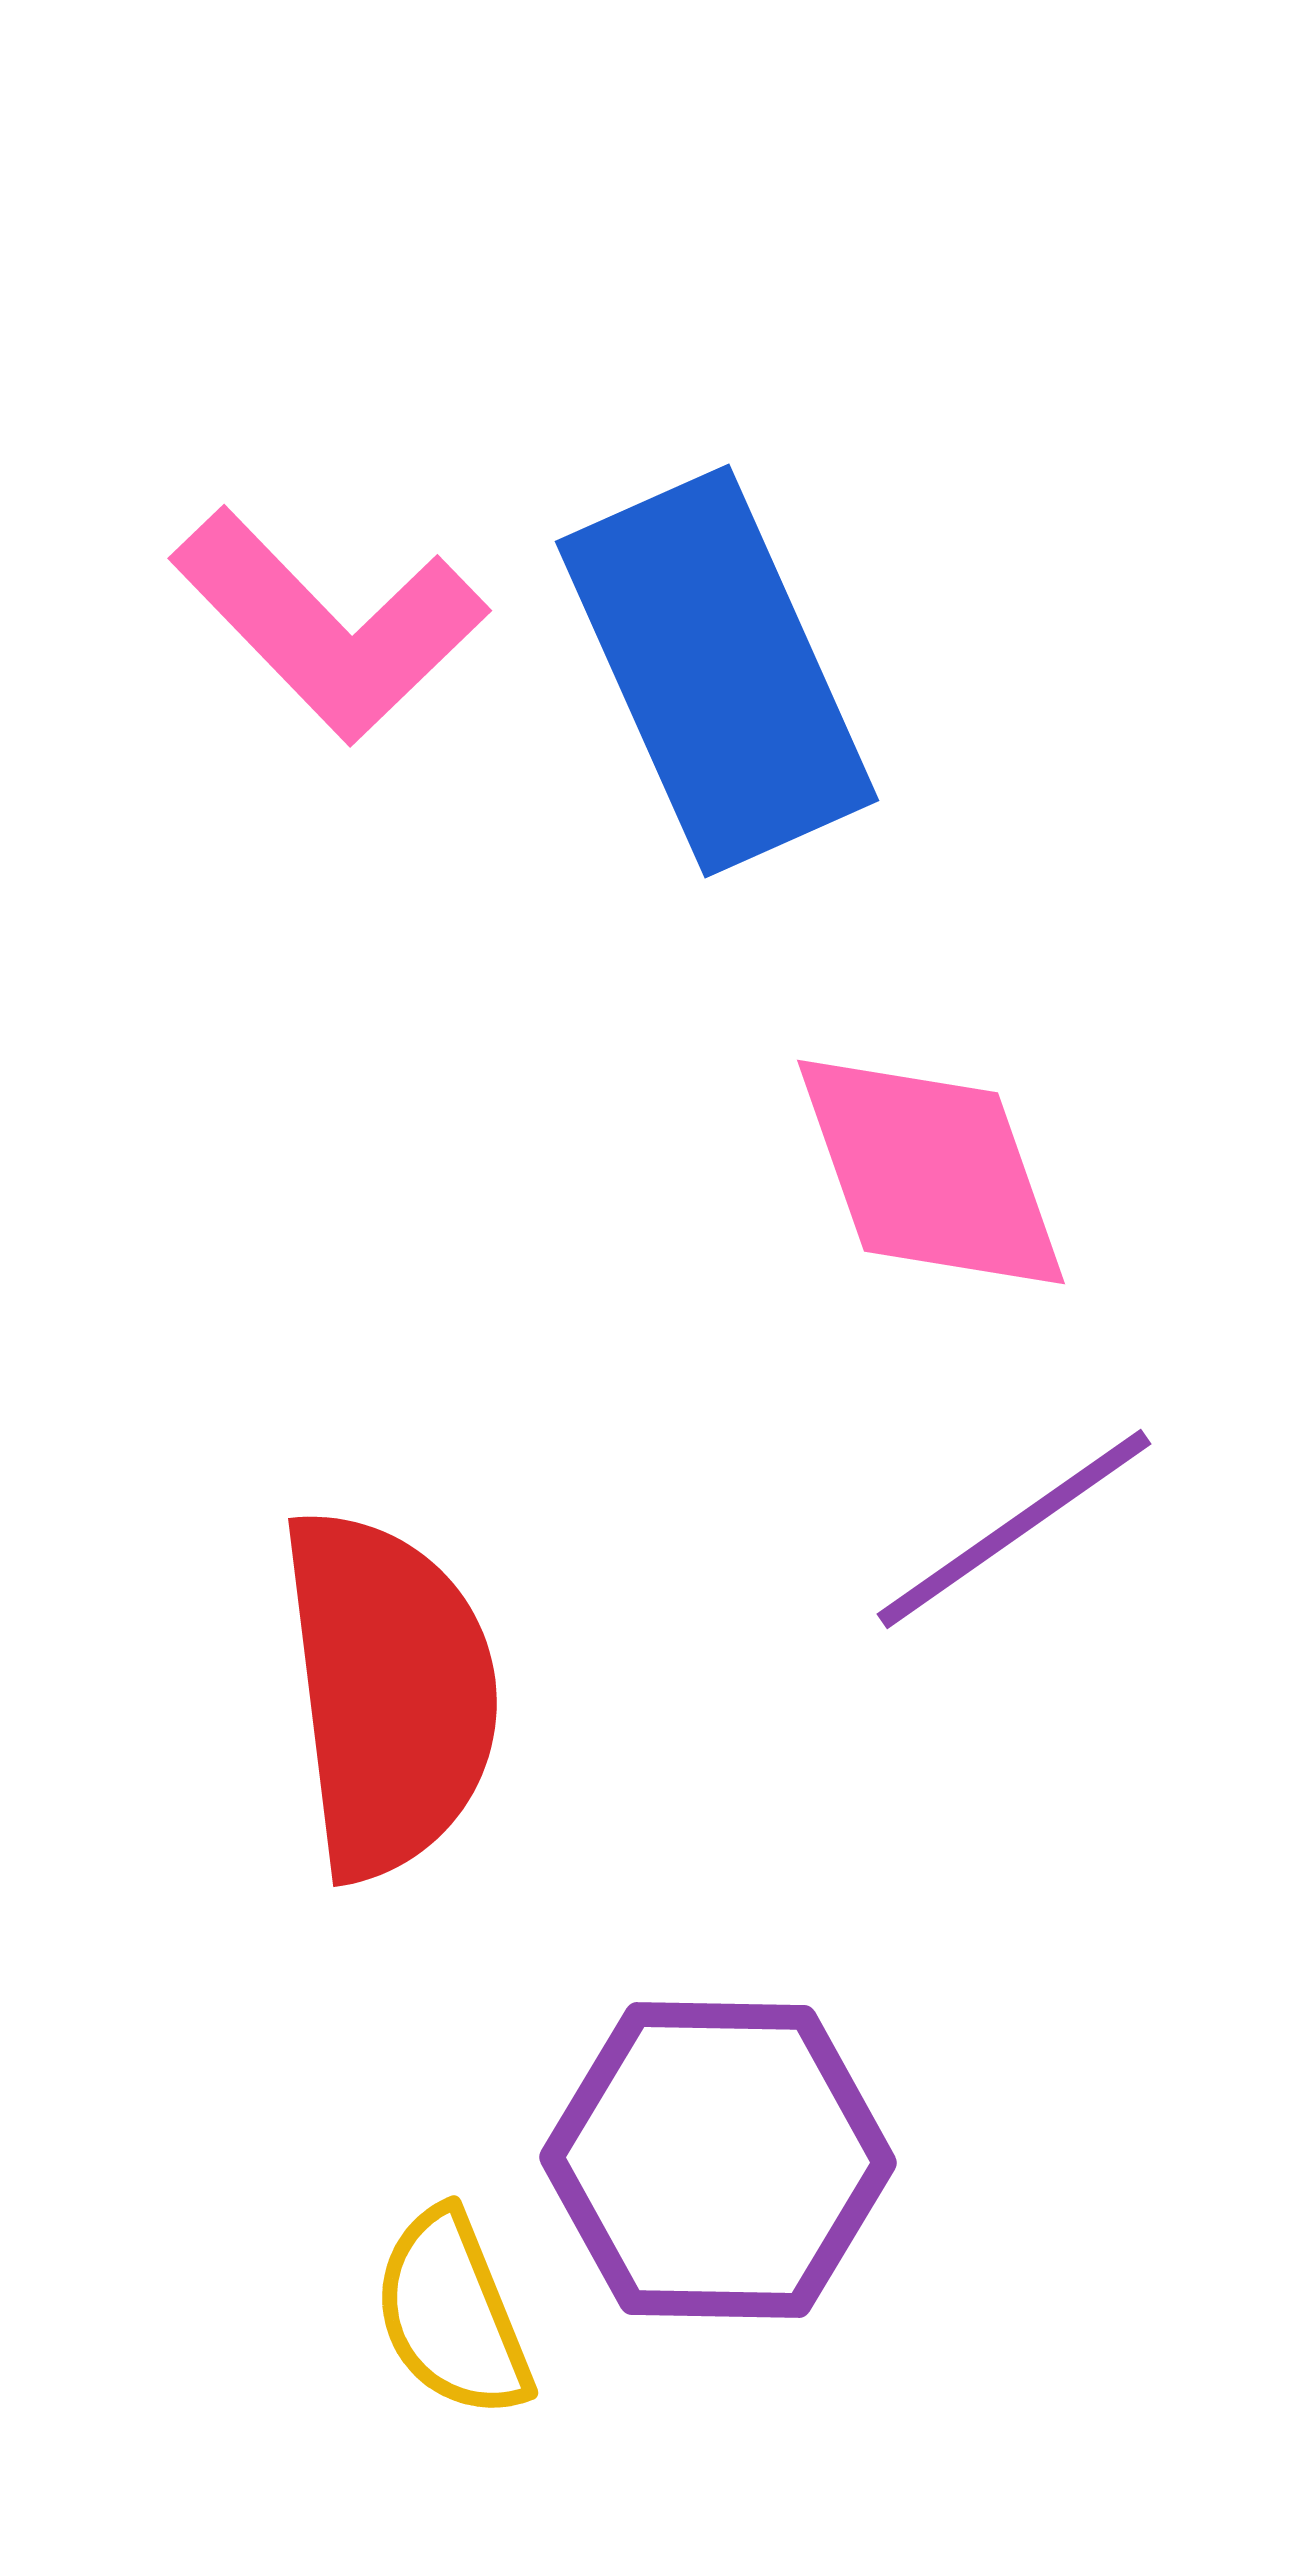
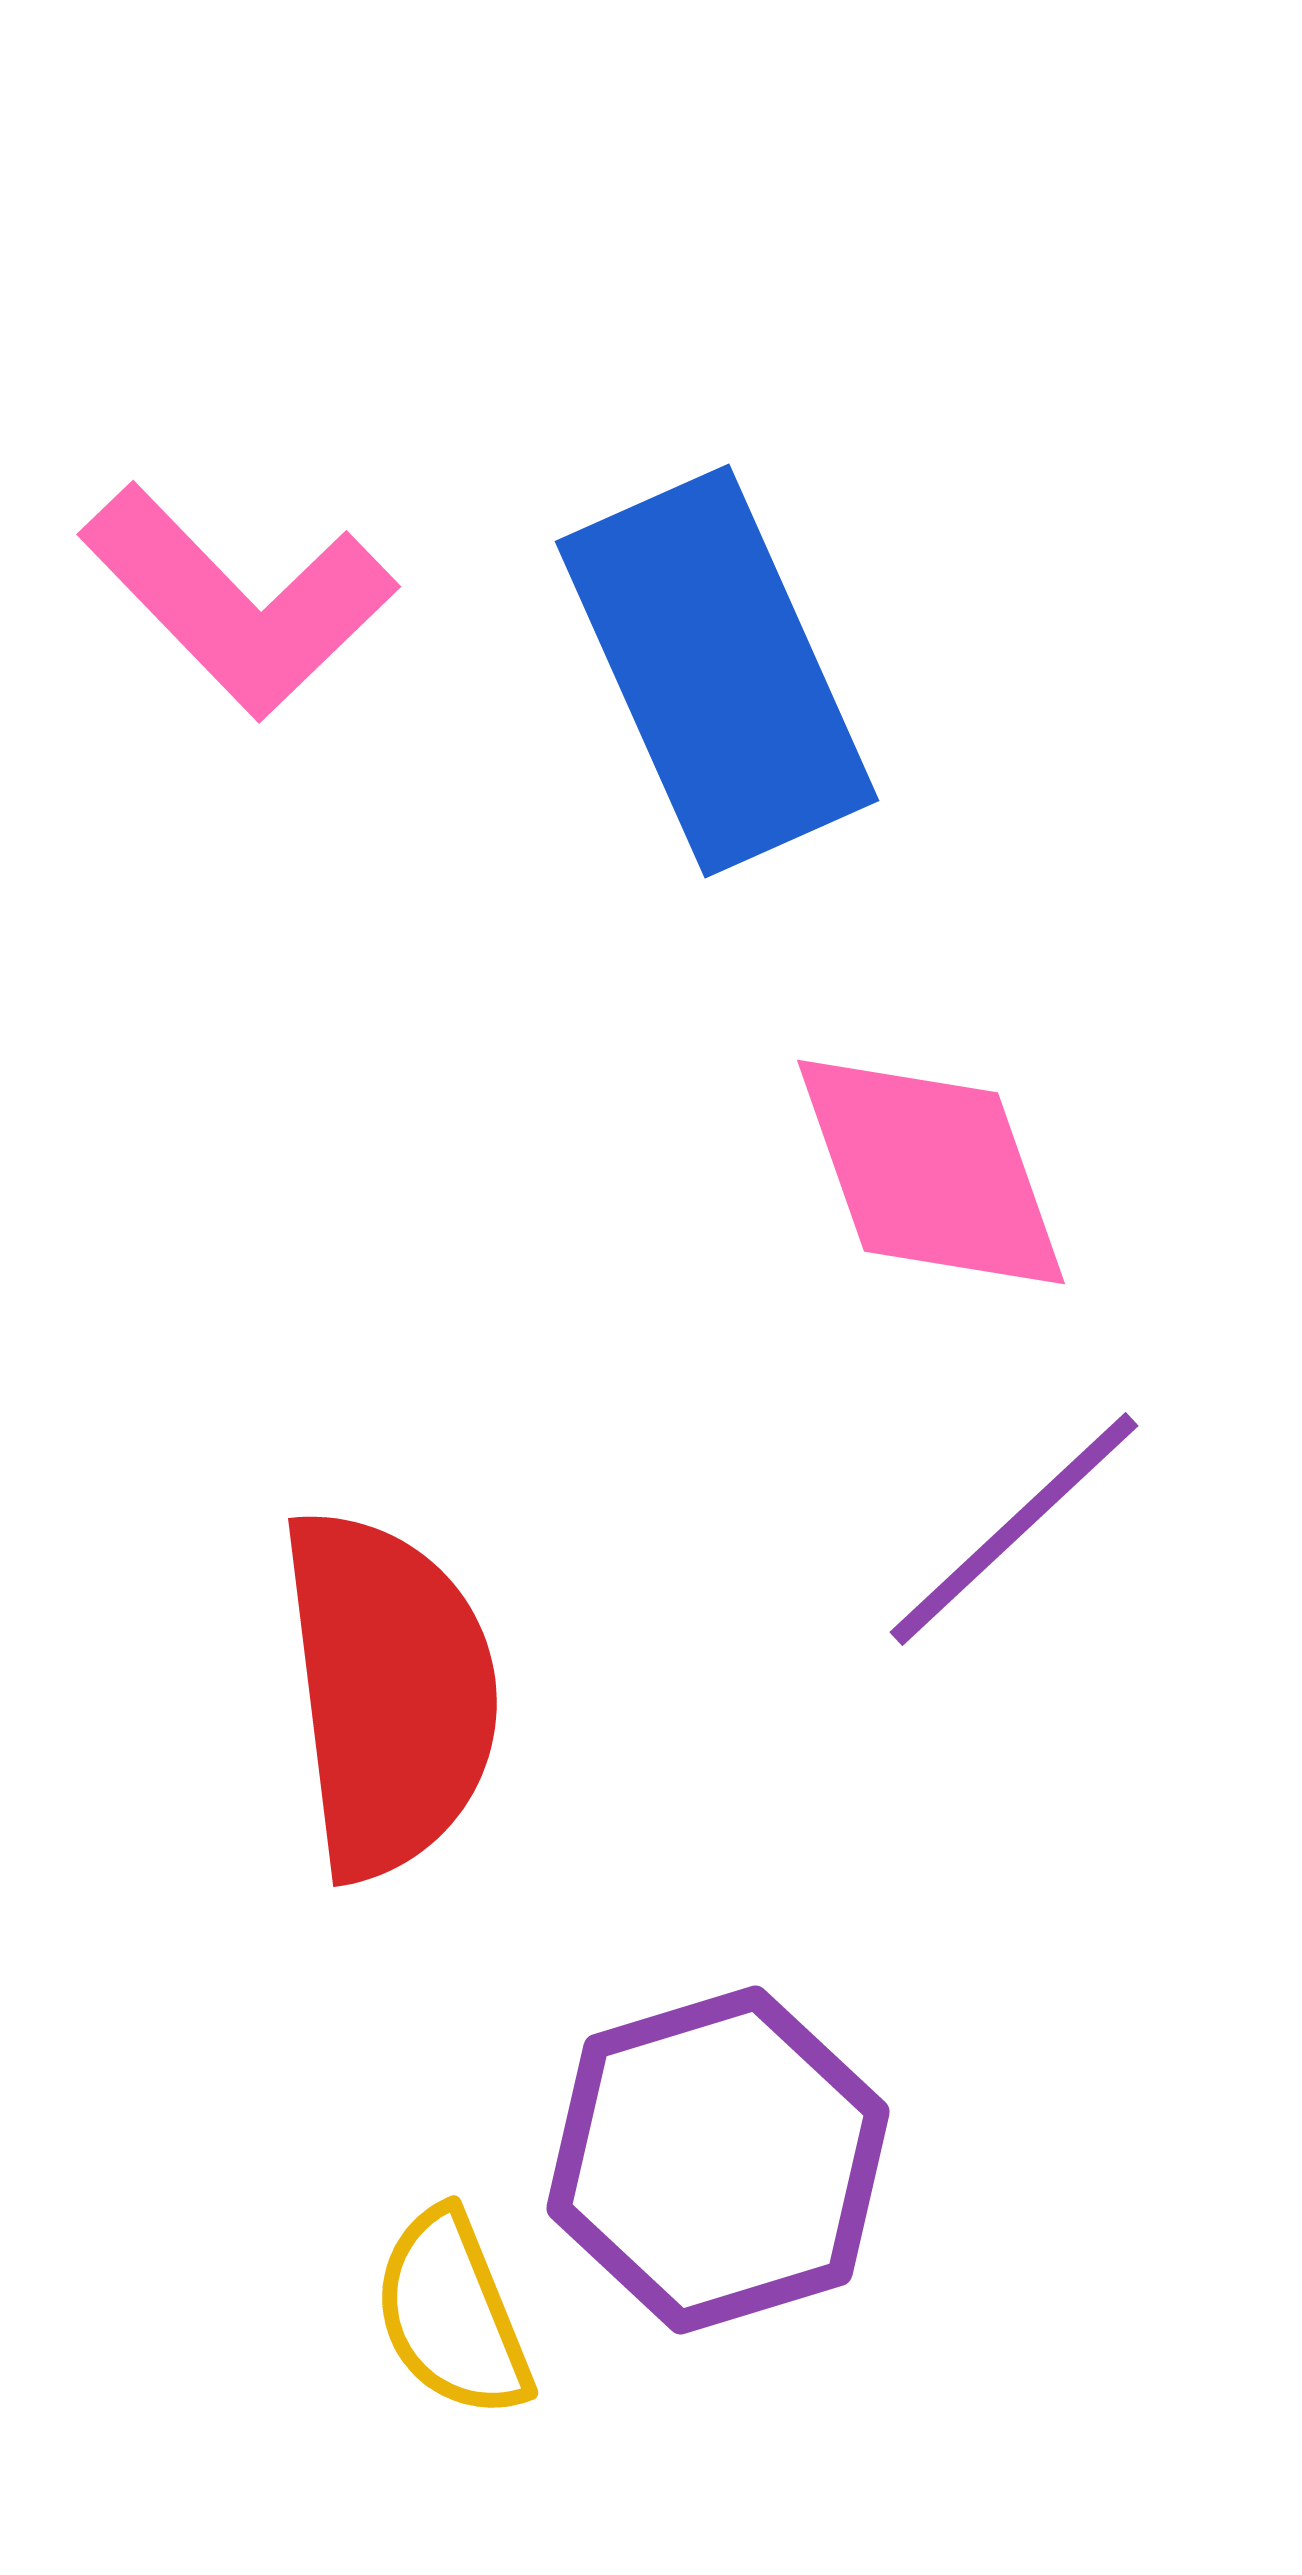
pink L-shape: moved 91 px left, 24 px up
purple line: rotated 8 degrees counterclockwise
purple hexagon: rotated 18 degrees counterclockwise
